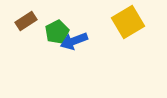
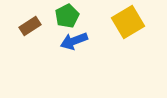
brown rectangle: moved 4 px right, 5 px down
green pentagon: moved 10 px right, 16 px up
